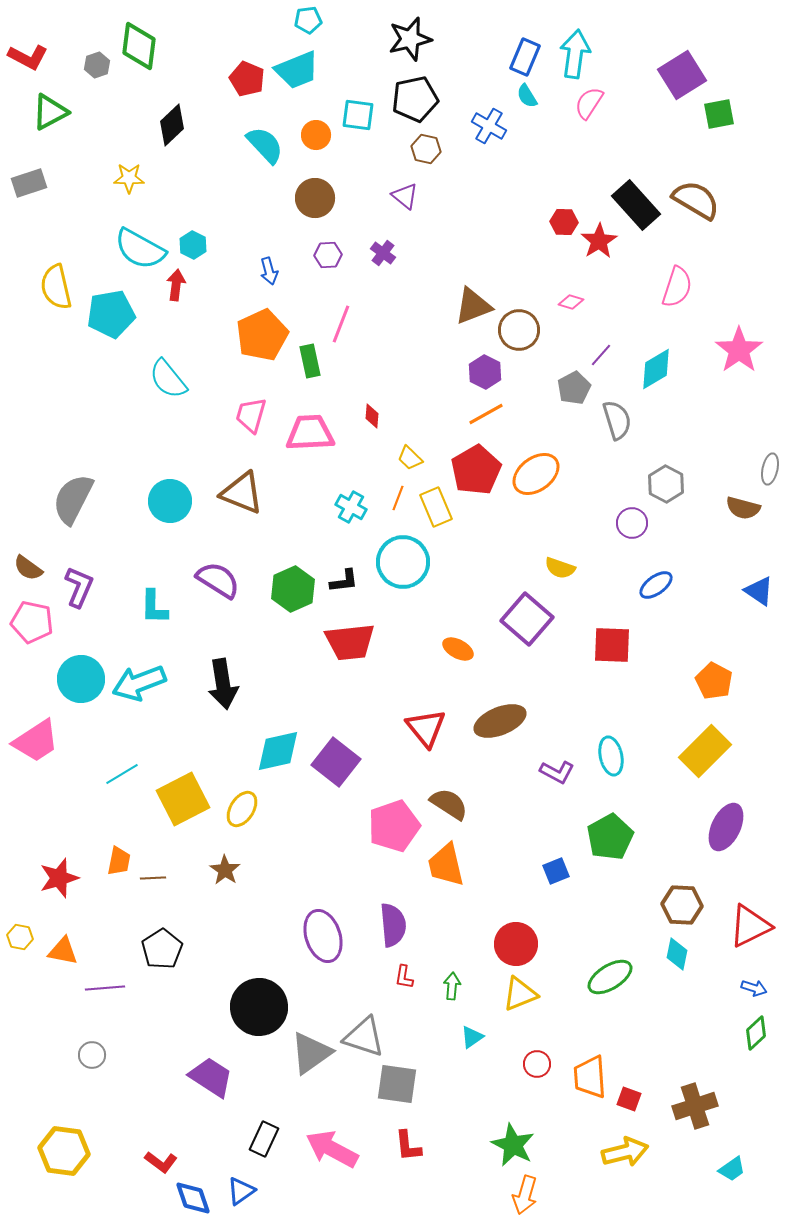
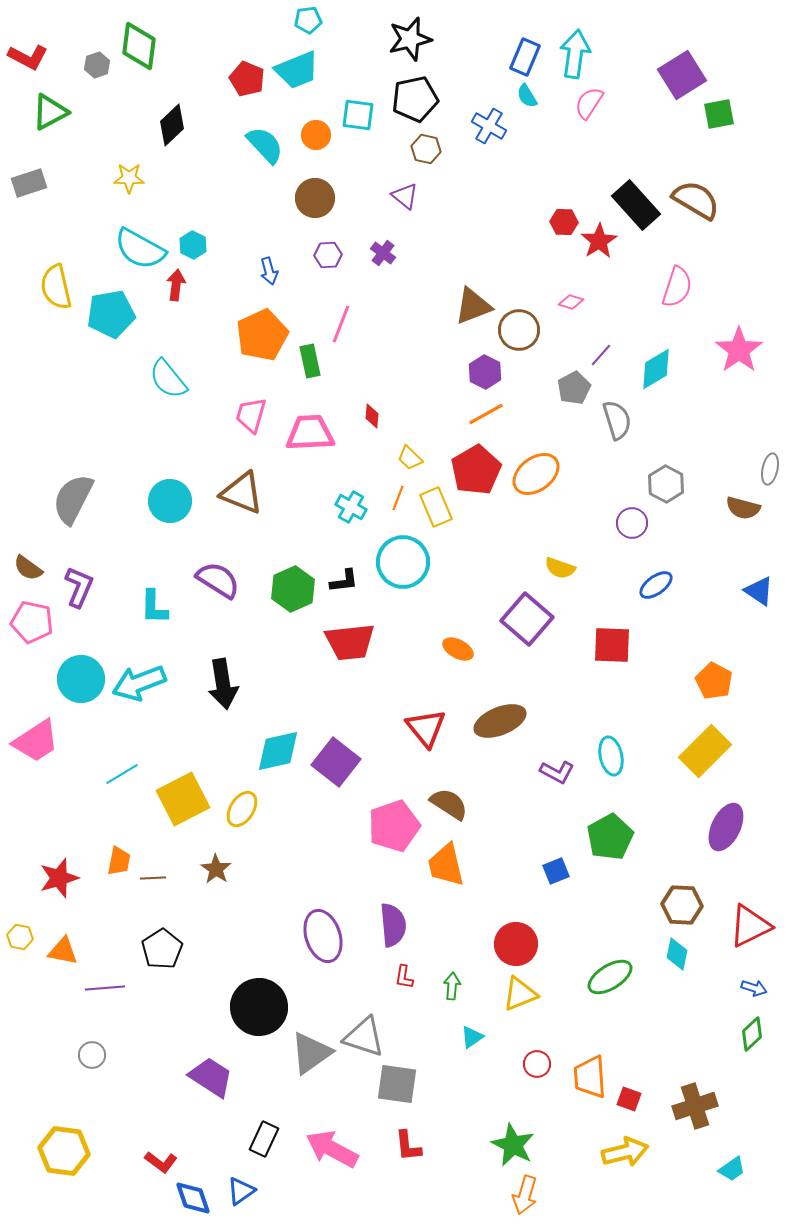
brown star at (225, 870): moved 9 px left, 1 px up
green diamond at (756, 1033): moved 4 px left, 1 px down
